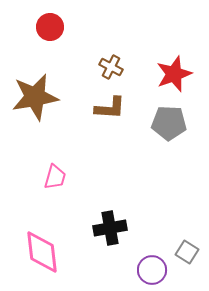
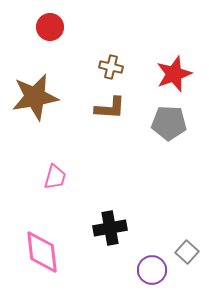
brown cross: rotated 15 degrees counterclockwise
gray square: rotated 10 degrees clockwise
